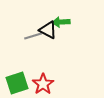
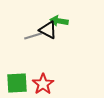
green arrow: moved 2 px left, 1 px up; rotated 12 degrees clockwise
green square: rotated 15 degrees clockwise
